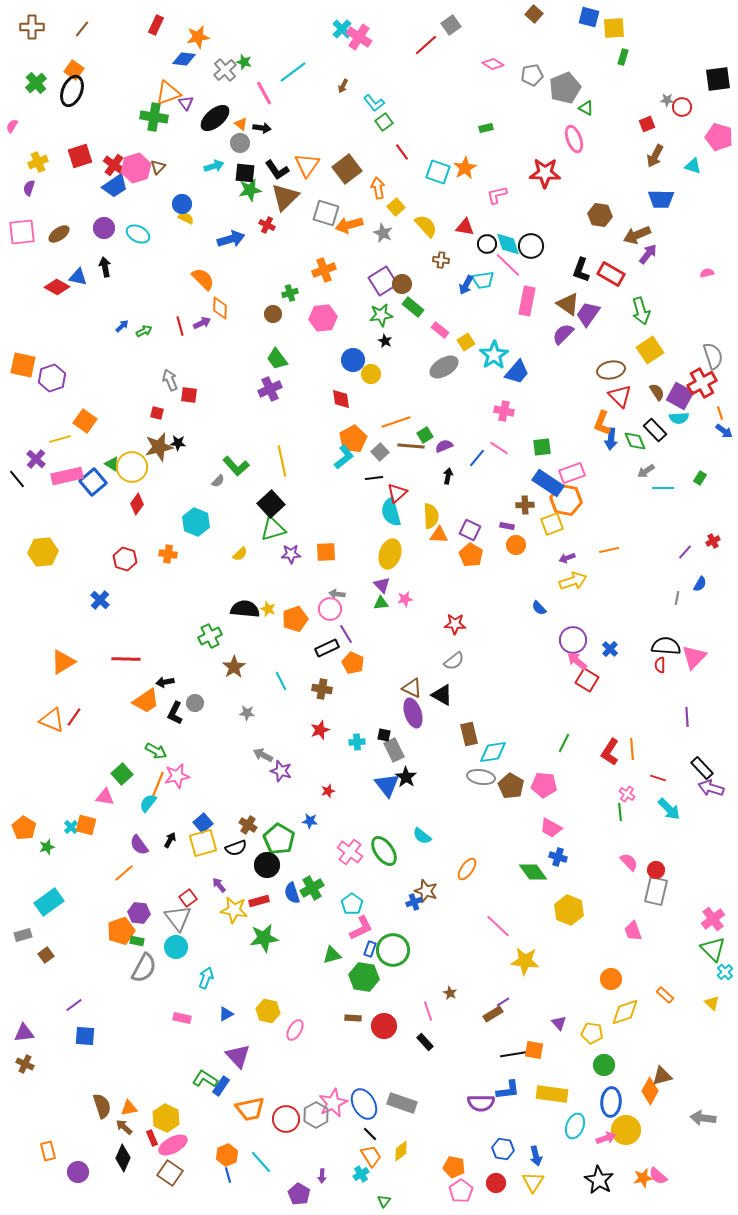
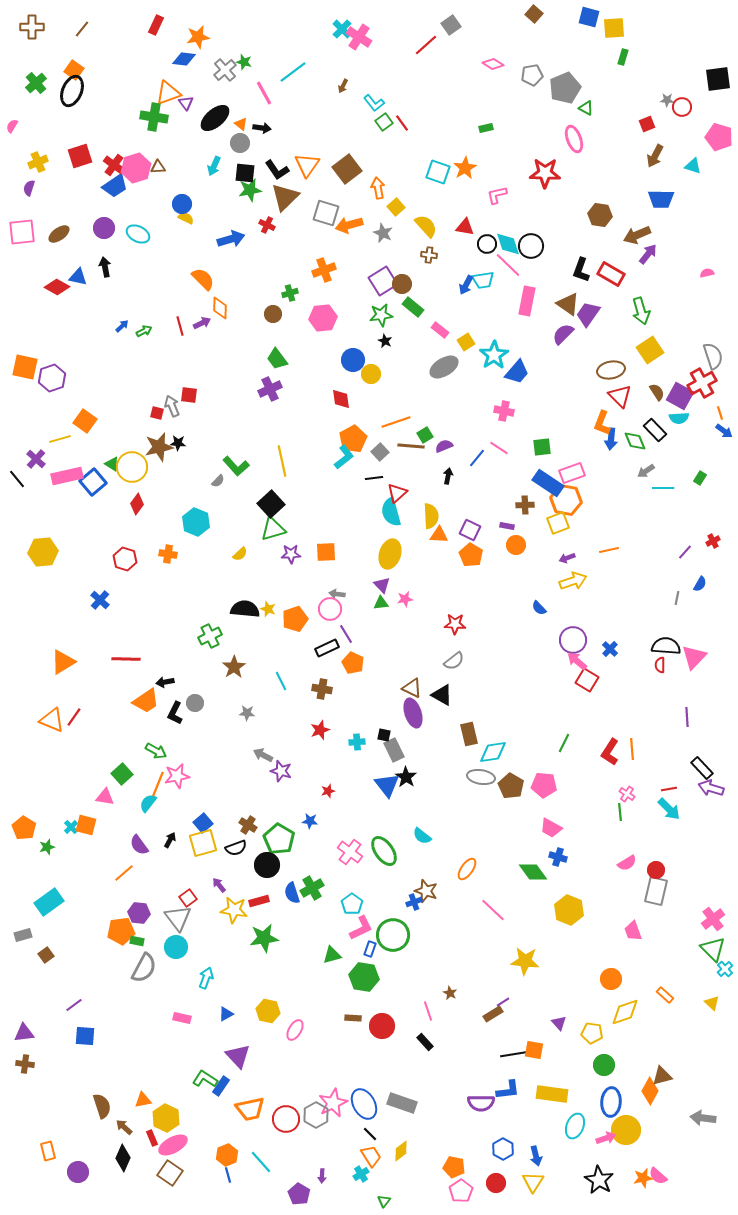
red line at (402, 152): moved 29 px up
cyan arrow at (214, 166): rotated 132 degrees clockwise
brown triangle at (158, 167): rotated 42 degrees clockwise
brown cross at (441, 260): moved 12 px left, 5 px up
orange square at (23, 365): moved 2 px right, 2 px down
gray arrow at (170, 380): moved 2 px right, 26 px down
yellow square at (552, 524): moved 6 px right, 1 px up
red line at (658, 778): moved 11 px right, 11 px down; rotated 28 degrees counterclockwise
pink semicircle at (629, 862): moved 2 px left, 1 px down; rotated 102 degrees clockwise
pink line at (498, 926): moved 5 px left, 16 px up
orange pentagon at (121, 931): rotated 12 degrees clockwise
green circle at (393, 950): moved 15 px up
cyan cross at (725, 972): moved 3 px up
red circle at (384, 1026): moved 2 px left
brown cross at (25, 1064): rotated 18 degrees counterclockwise
orange triangle at (129, 1108): moved 14 px right, 8 px up
blue hexagon at (503, 1149): rotated 20 degrees clockwise
